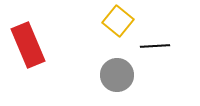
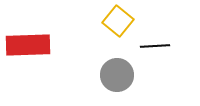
red rectangle: rotated 69 degrees counterclockwise
